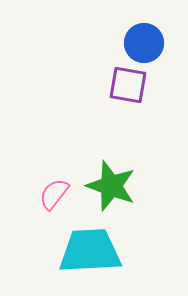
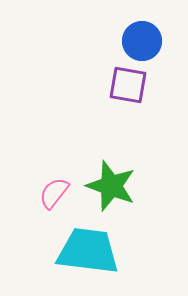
blue circle: moved 2 px left, 2 px up
pink semicircle: moved 1 px up
cyan trapezoid: moved 2 px left; rotated 10 degrees clockwise
